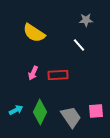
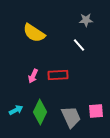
pink arrow: moved 3 px down
gray trapezoid: rotated 10 degrees clockwise
